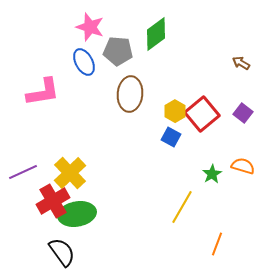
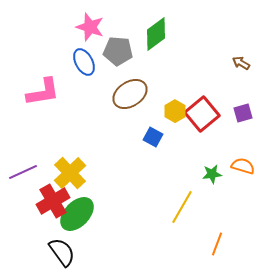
brown ellipse: rotated 52 degrees clockwise
purple square: rotated 36 degrees clockwise
blue square: moved 18 px left
green star: rotated 24 degrees clockwise
green ellipse: rotated 36 degrees counterclockwise
